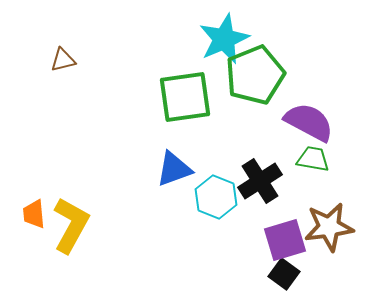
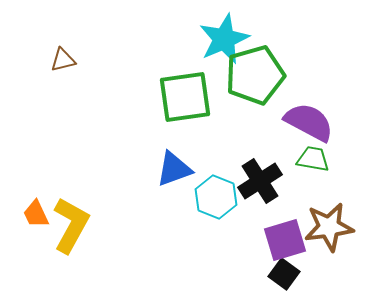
green pentagon: rotated 6 degrees clockwise
orange trapezoid: moved 2 px right; rotated 20 degrees counterclockwise
